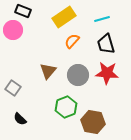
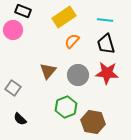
cyan line: moved 3 px right, 1 px down; rotated 21 degrees clockwise
